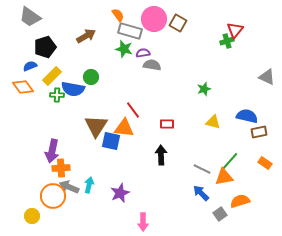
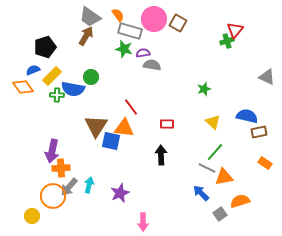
gray trapezoid at (30, 17): moved 60 px right
brown arrow at (86, 36): rotated 30 degrees counterclockwise
blue semicircle at (30, 66): moved 3 px right, 4 px down
red line at (133, 110): moved 2 px left, 3 px up
yellow triangle at (213, 122): rotated 28 degrees clockwise
green line at (230, 161): moved 15 px left, 9 px up
gray line at (202, 169): moved 5 px right, 1 px up
gray arrow at (69, 187): rotated 72 degrees counterclockwise
